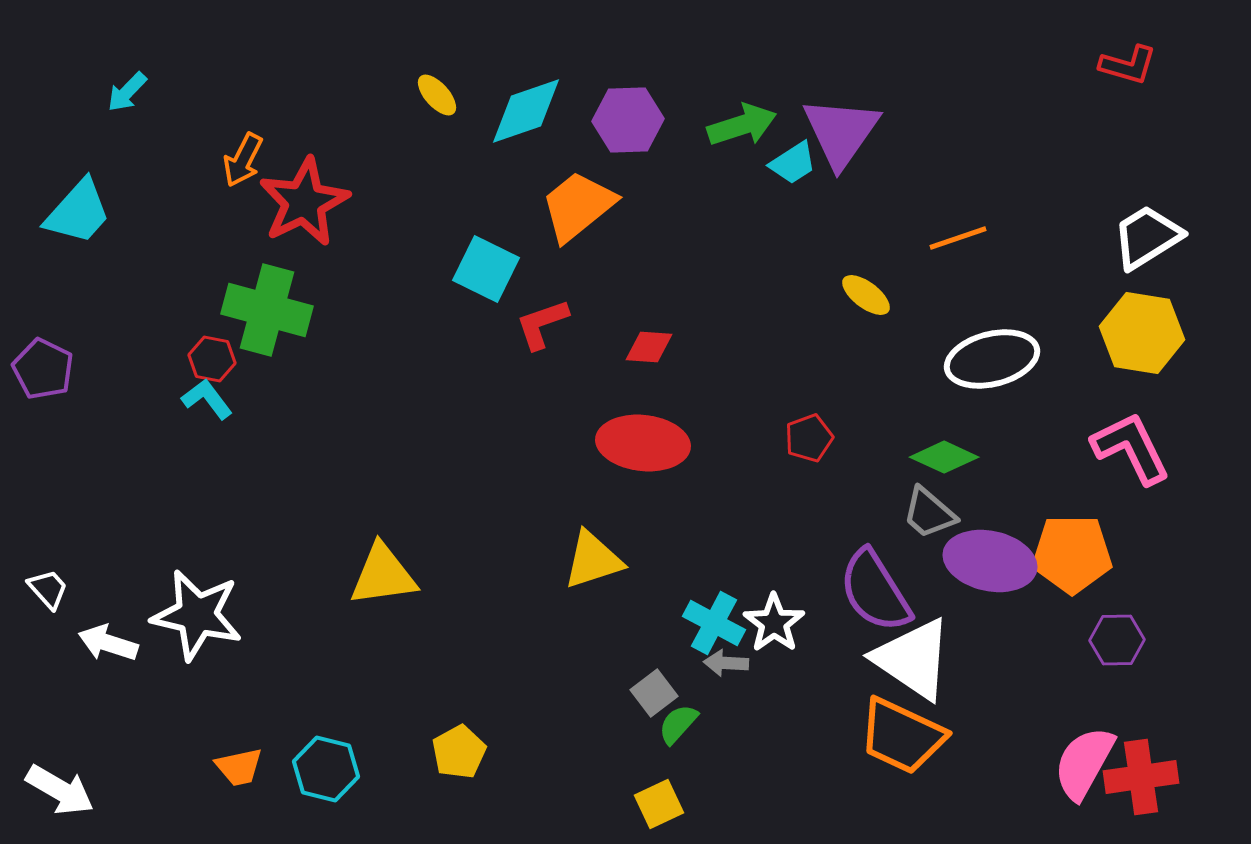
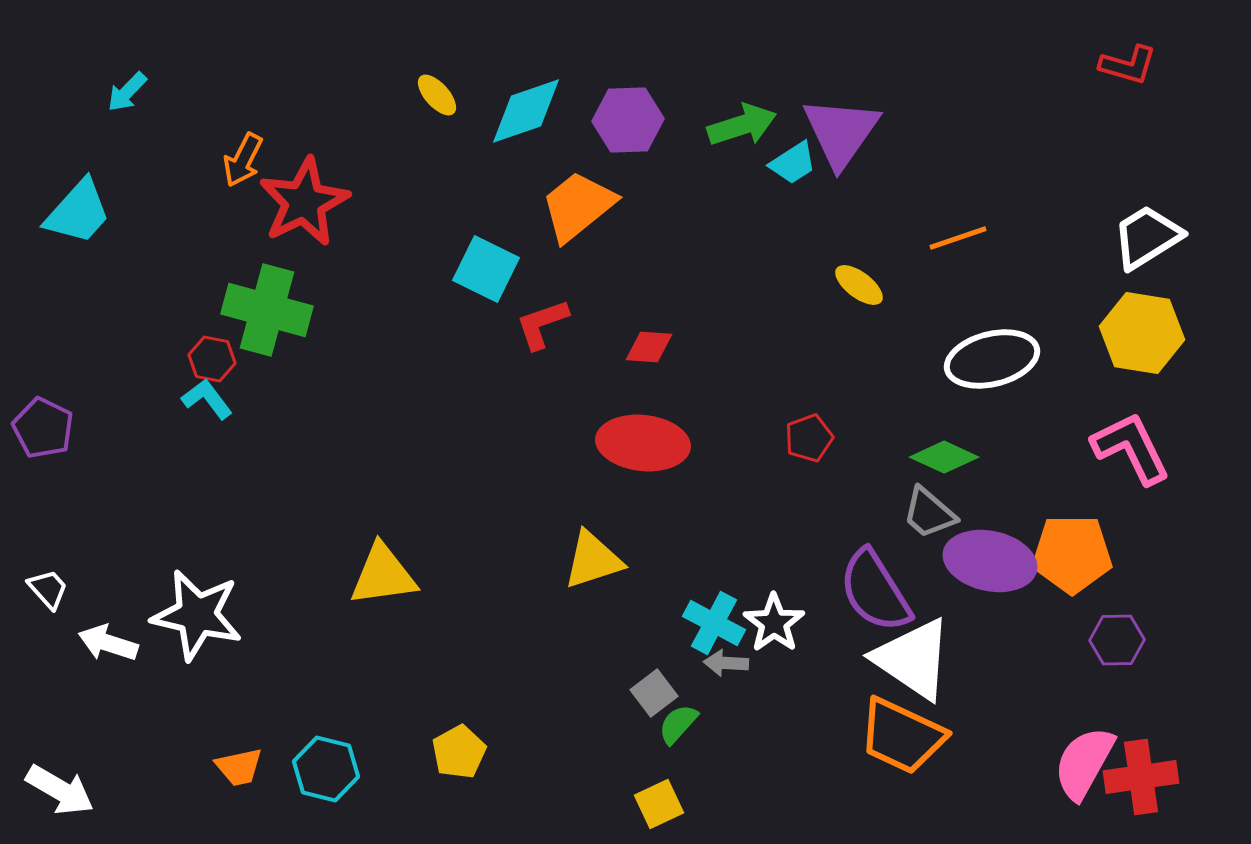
yellow ellipse at (866, 295): moved 7 px left, 10 px up
purple pentagon at (43, 369): moved 59 px down
